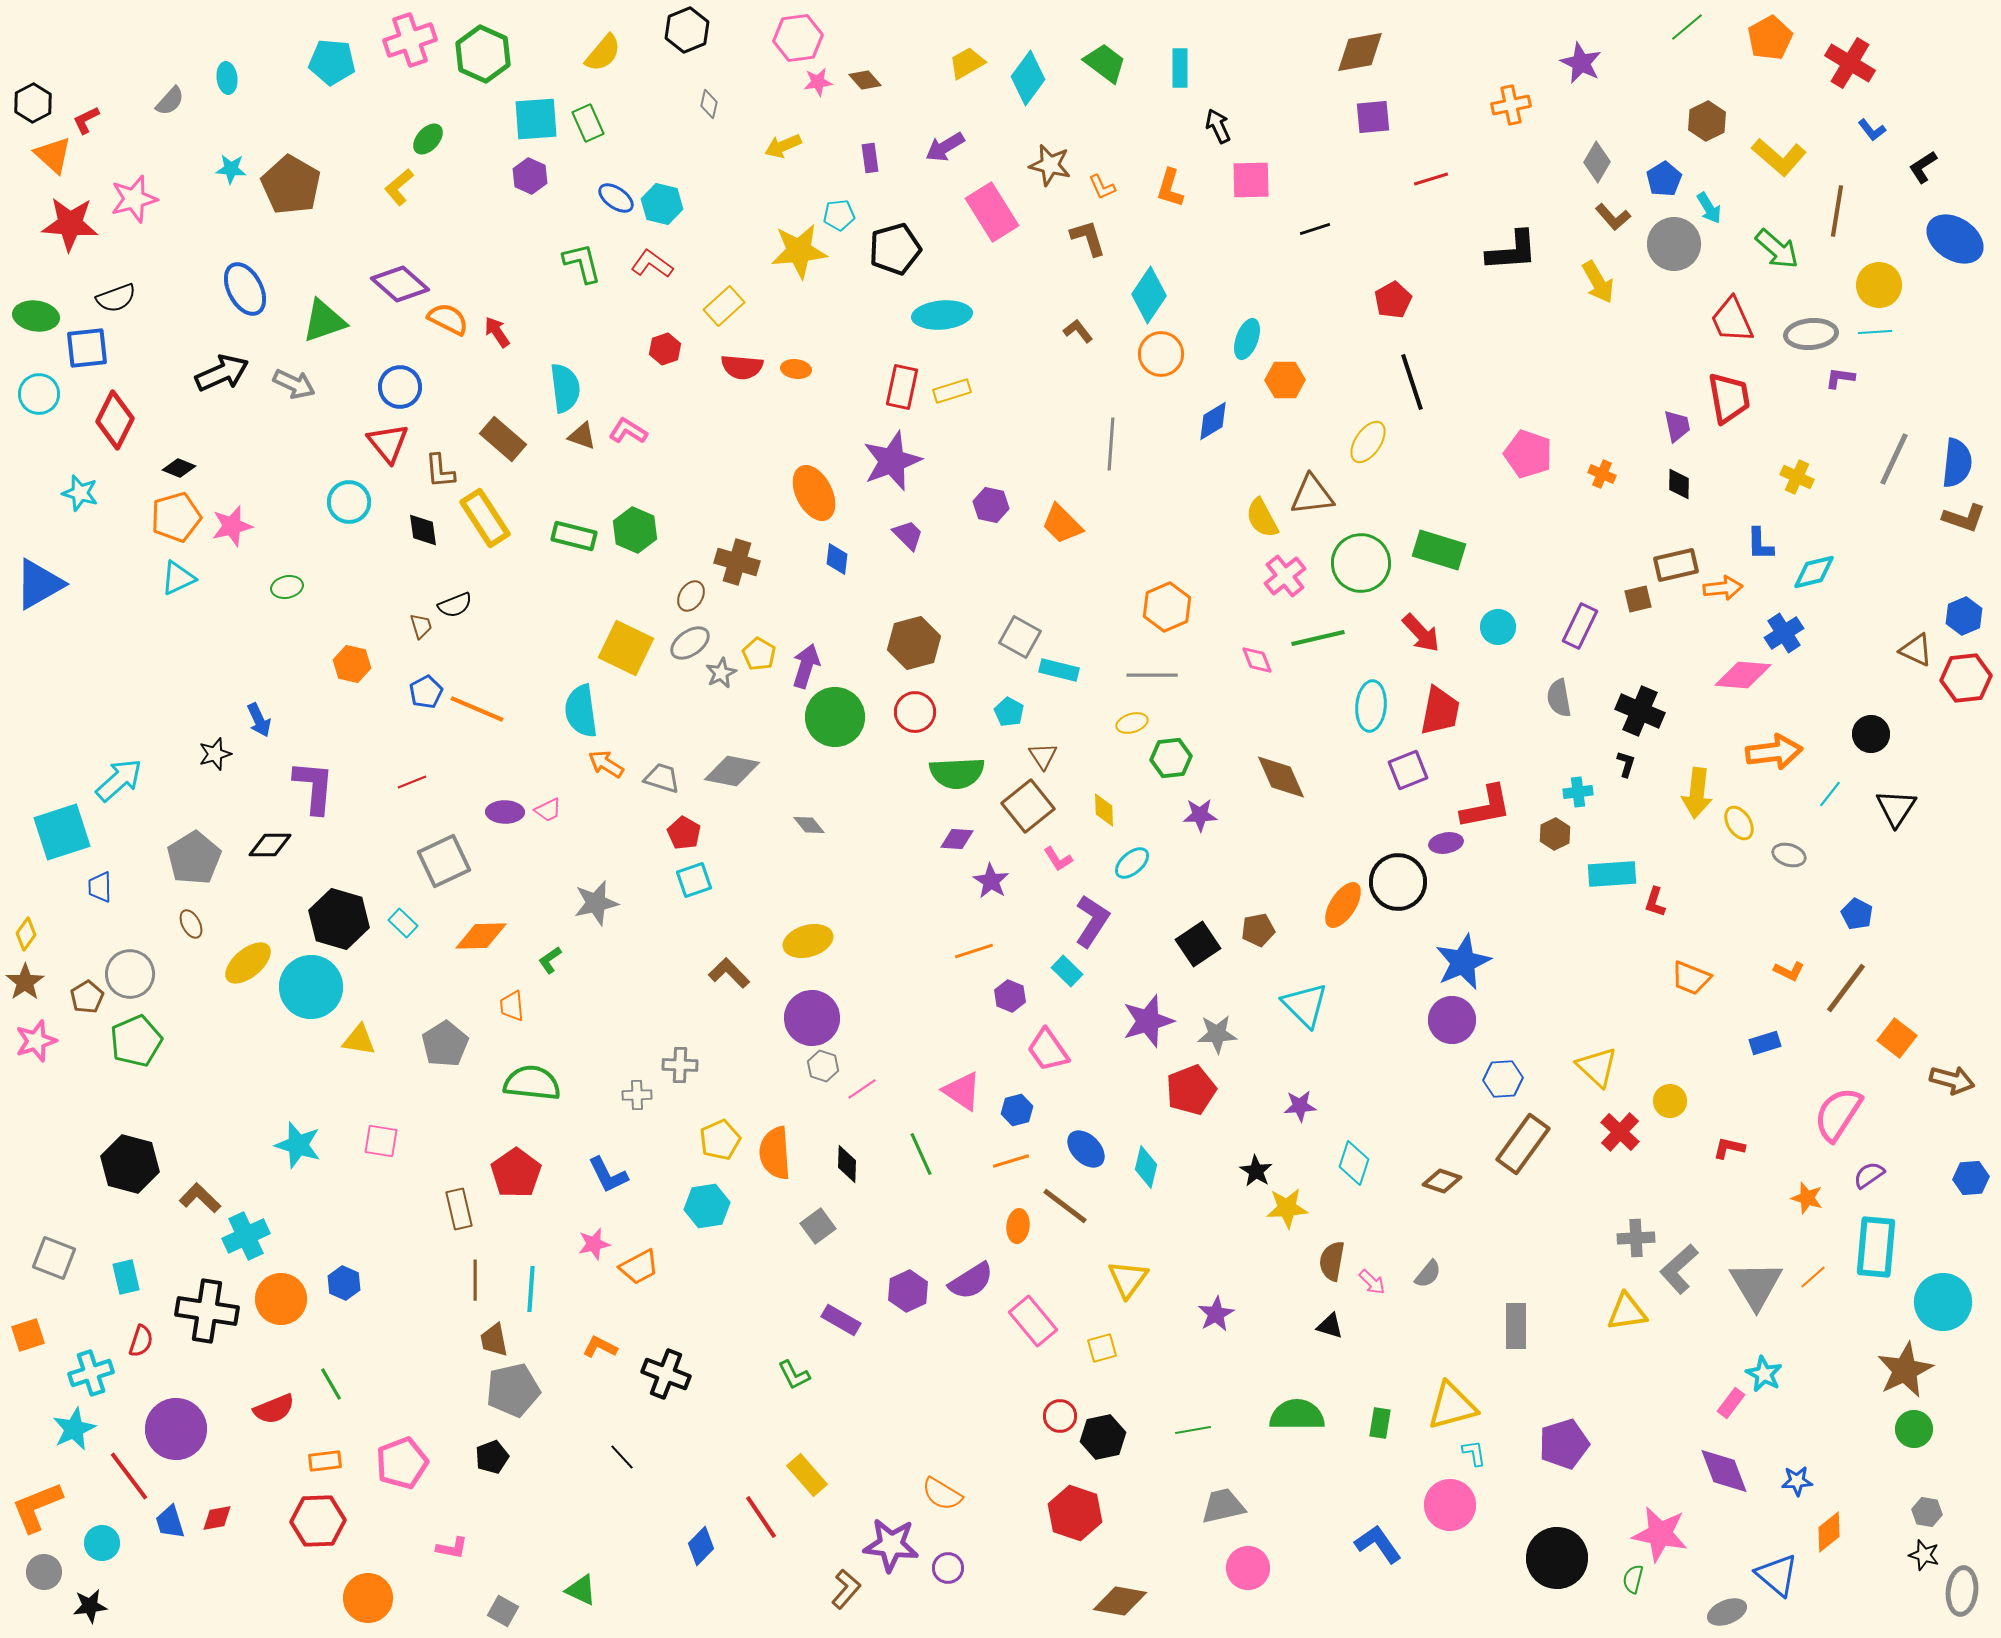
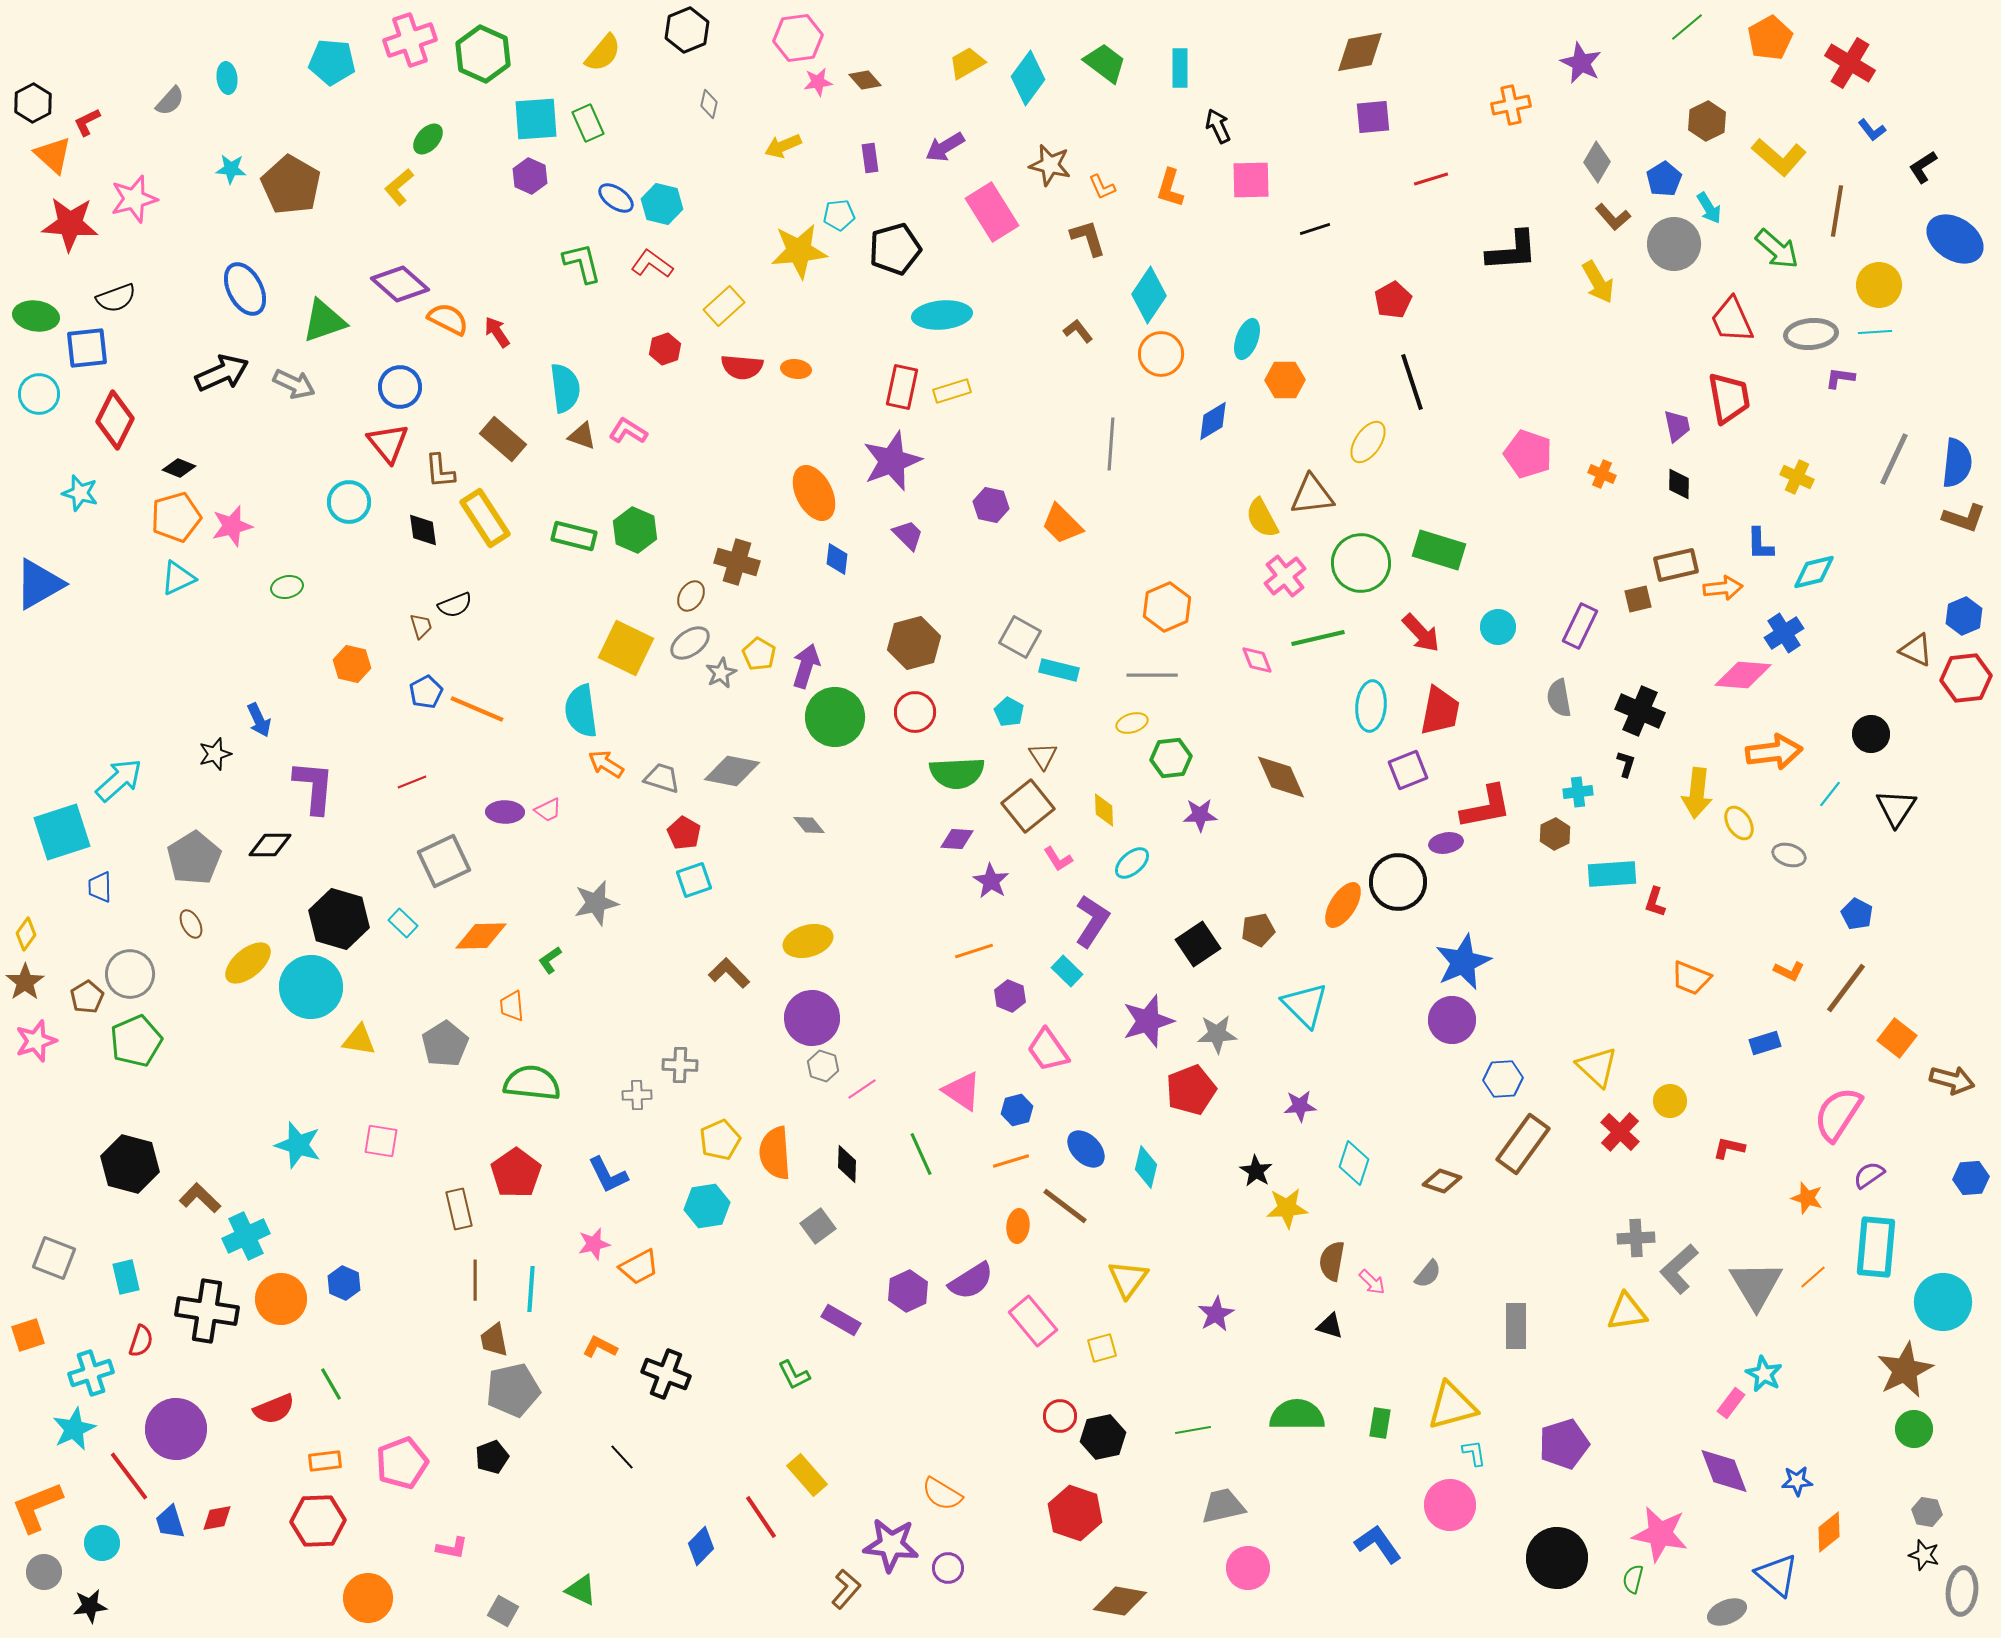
red L-shape at (86, 120): moved 1 px right, 2 px down
